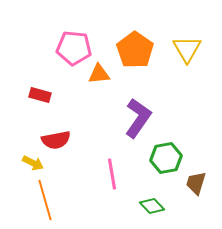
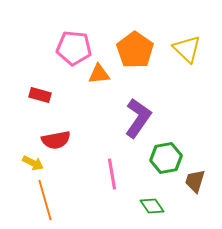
yellow triangle: rotated 16 degrees counterclockwise
brown trapezoid: moved 1 px left, 2 px up
green diamond: rotated 10 degrees clockwise
